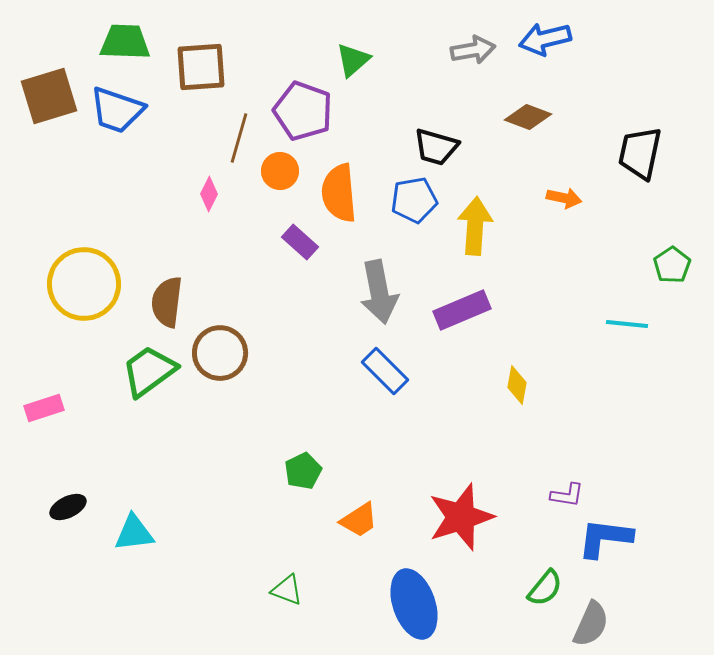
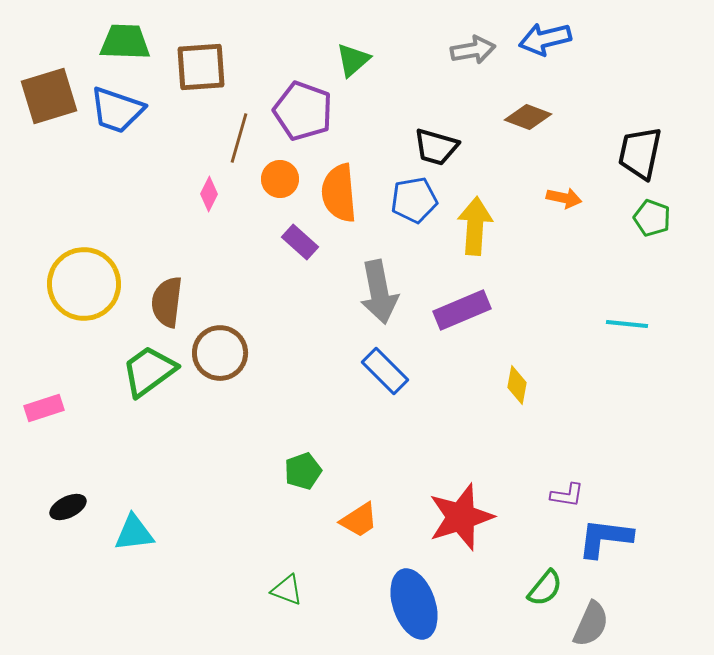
orange circle at (280, 171): moved 8 px down
green pentagon at (672, 265): moved 20 px left, 47 px up; rotated 18 degrees counterclockwise
green pentagon at (303, 471): rotated 6 degrees clockwise
